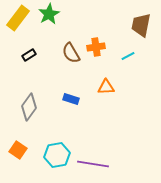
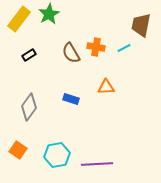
yellow rectangle: moved 1 px right, 1 px down
orange cross: rotated 18 degrees clockwise
cyan line: moved 4 px left, 8 px up
purple line: moved 4 px right; rotated 12 degrees counterclockwise
